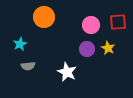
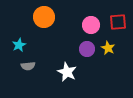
cyan star: moved 1 px left, 1 px down
